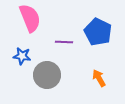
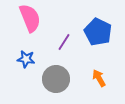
purple line: rotated 60 degrees counterclockwise
blue star: moved 4 px right, 3 px down
gray circle: moved 9 px right, 4 px down
